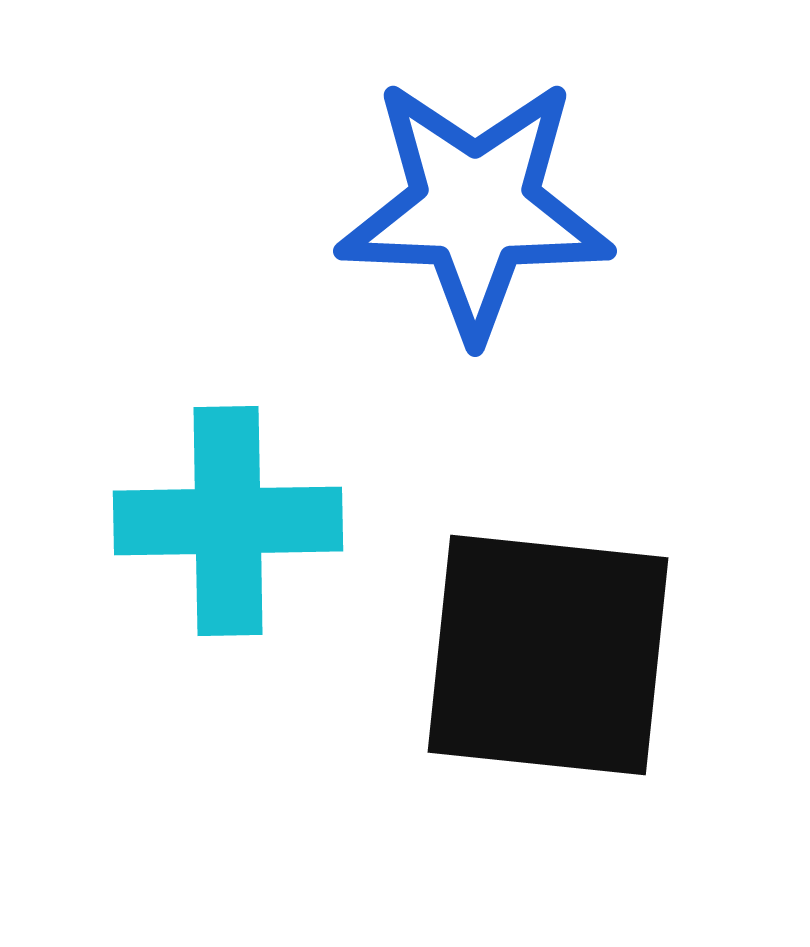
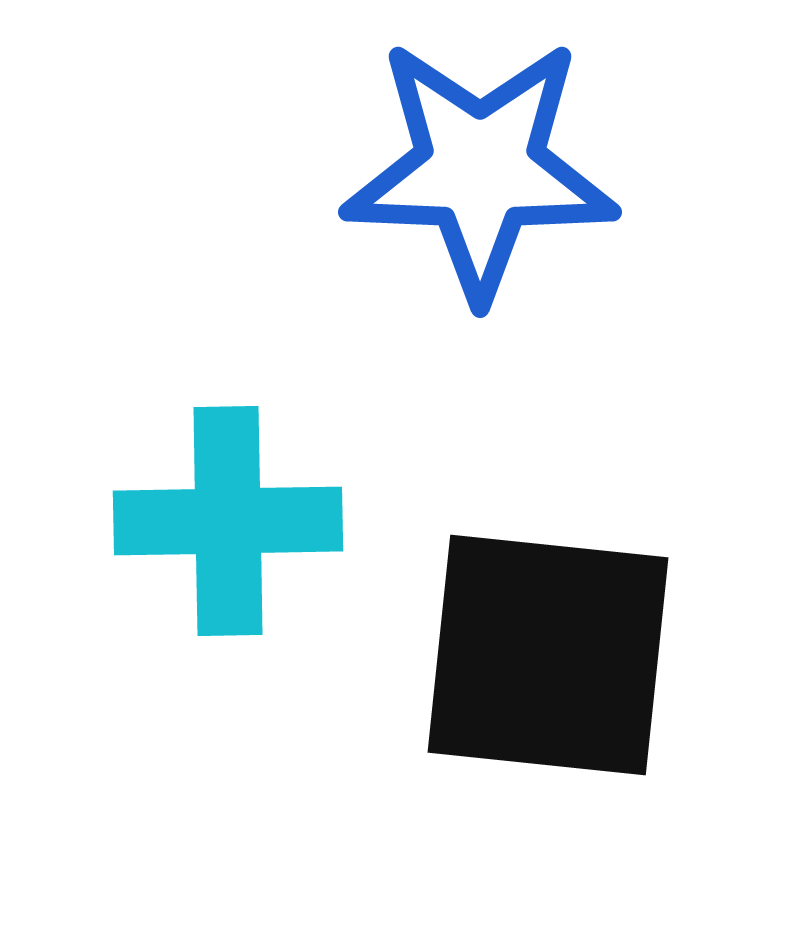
blue star: moved 5 px right, 39 px up
